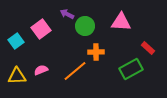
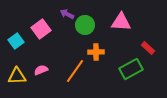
green circle: moved 1 px up
orange line: rotated 15 degrees counterclockwise
